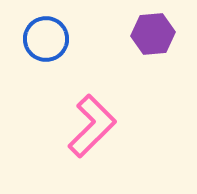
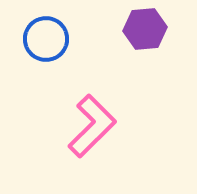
purple hexagon: moved 8 px left, 5 px up
